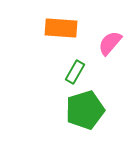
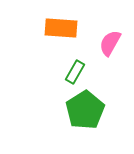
pink semicircle: rotated 12 degrees counterclockwise
green pentagon: rotated 15 degrees counterclockwise
